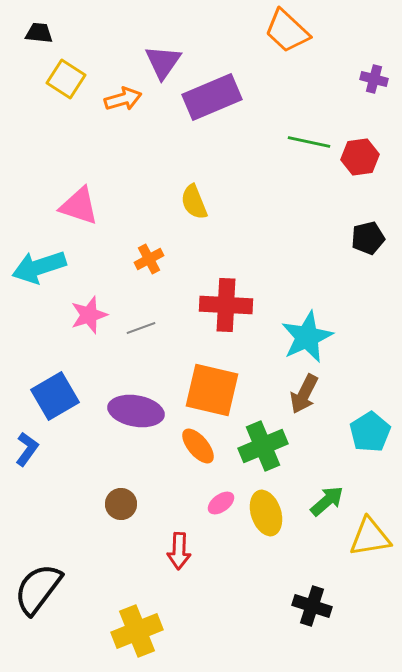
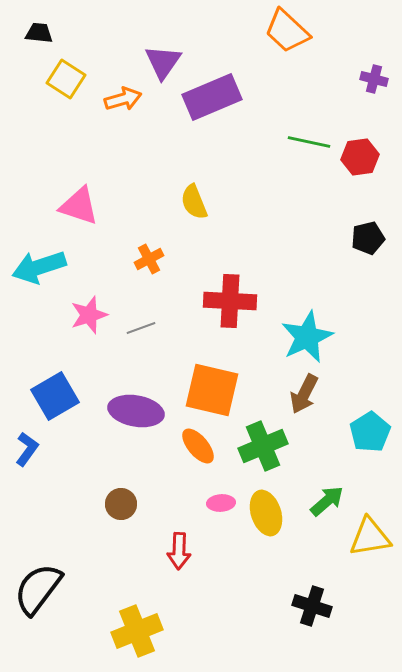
red cross: moved 4 px right, 4 px up
pink ellipse: rotated 32 degrees clockwise
